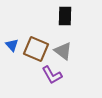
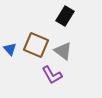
black rectangle: rotated 30 degrees clockwise
blue triangle: moved 2 px left, 4 px down
brown square: moved 4 px up
